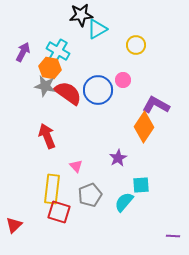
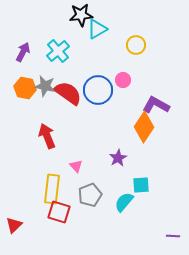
cyan cross: rotated 20 degrees clockwise
orange hexagon: moved 25 px left, 20 px down
